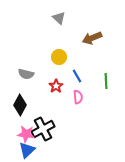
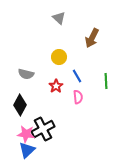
brown arrow: rotated 42 degrees counterclockwise
